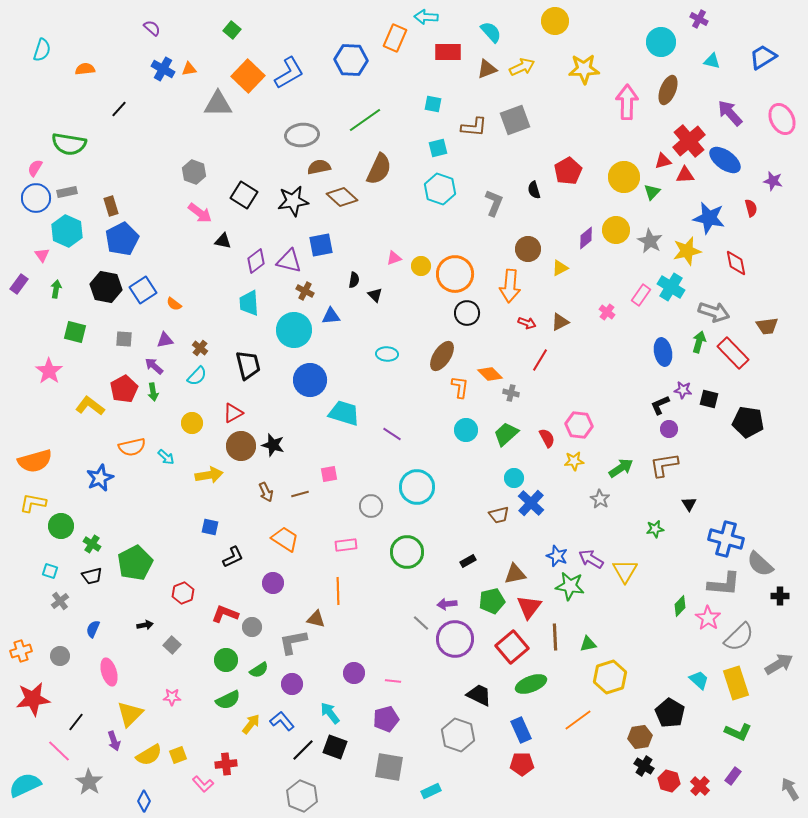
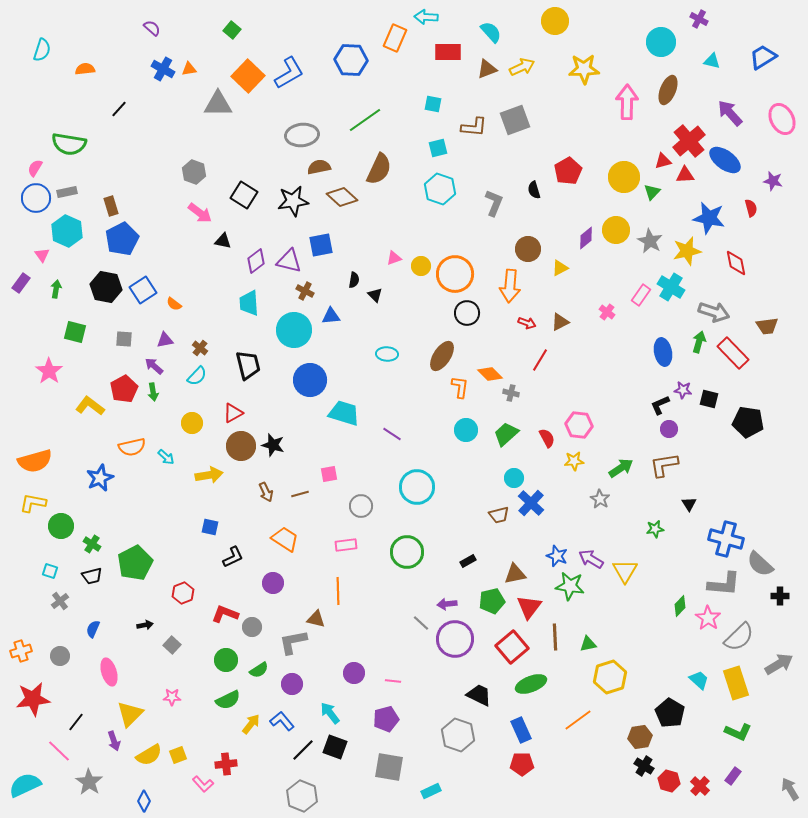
purple rectangle at (19, 284): moved 2 px right, 1 px up
gray circle at (371, 506): moved 10 px left
